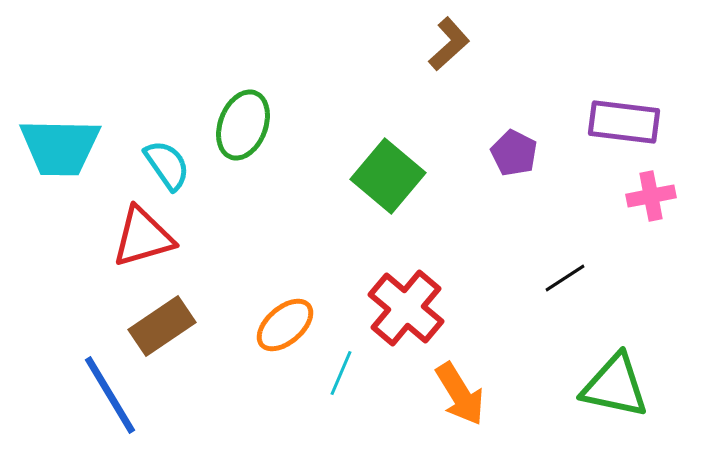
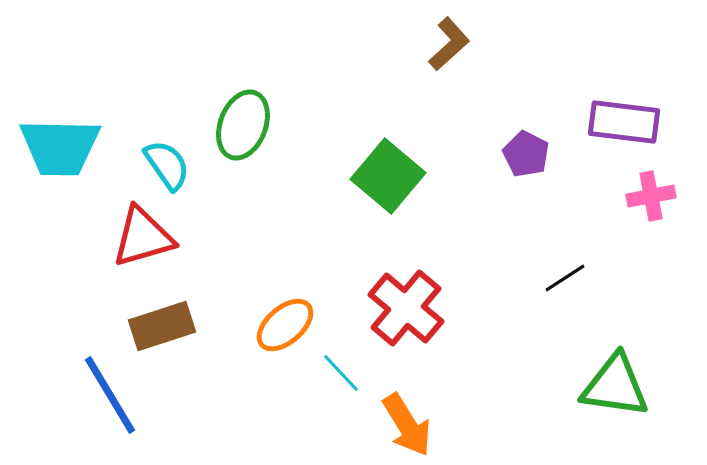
purple pentagon: moved 12 px right, 1 px down
brown rectangle: rotated 16 degrees clockwise
cyan line: rotated 66 degrees counterclockwise
green triangle: rotated 4 degrees counterclockwise
orange arrow: moved 53 px left, 31 px down
